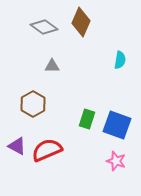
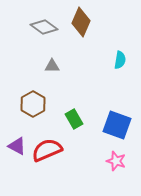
green rectangle: moved 13 px left; rotated 48 degrees counterclockwise
